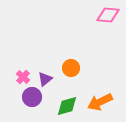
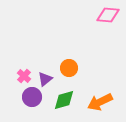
orange circle: moved 2 px left
pink cross: moved 1 px right, 1 px up
green diamond: moved 3 px left, 6 px up
